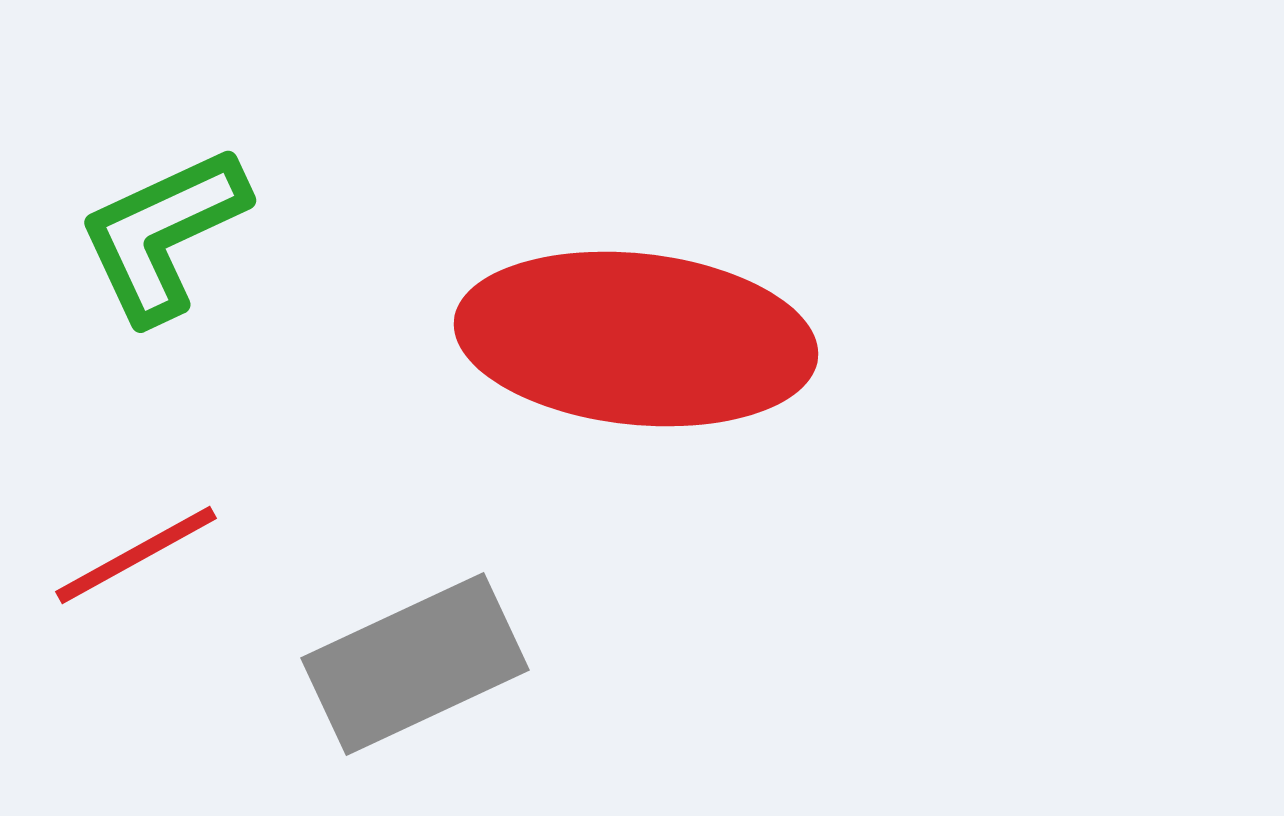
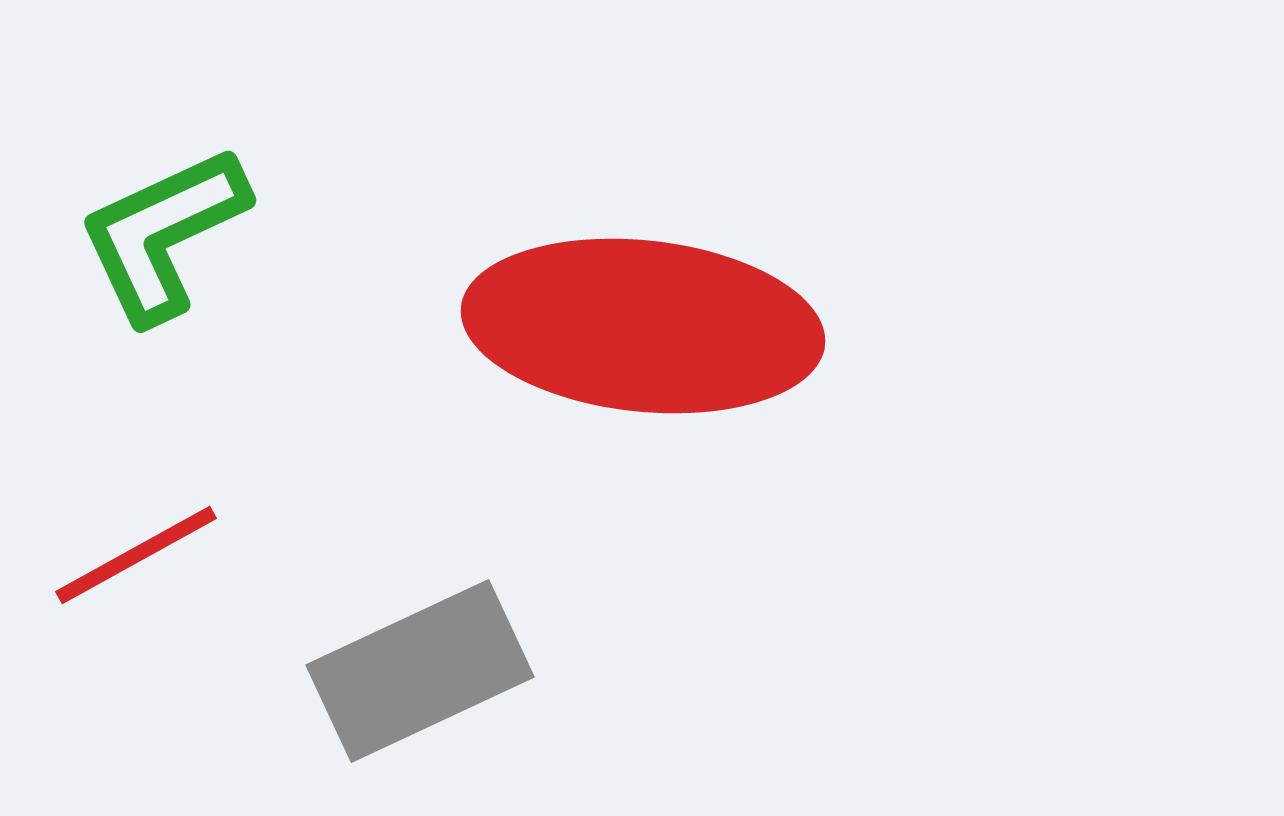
red ellipse: moved 7 px right, 13 px up
gray rectangle: moved 5 px right, 7 px down
